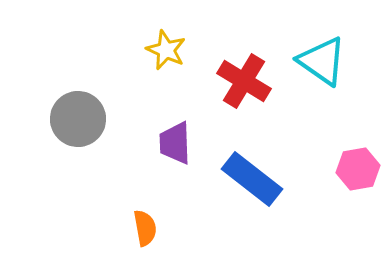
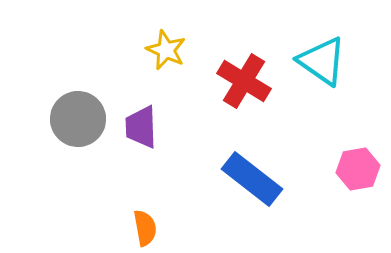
purple trapezoid: moved 34 px left, 16 px up
